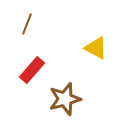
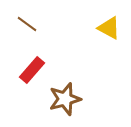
brown line: rotated 75 degrees counterclockwise
yellow triangle: moved 13 px right, 20 px up
